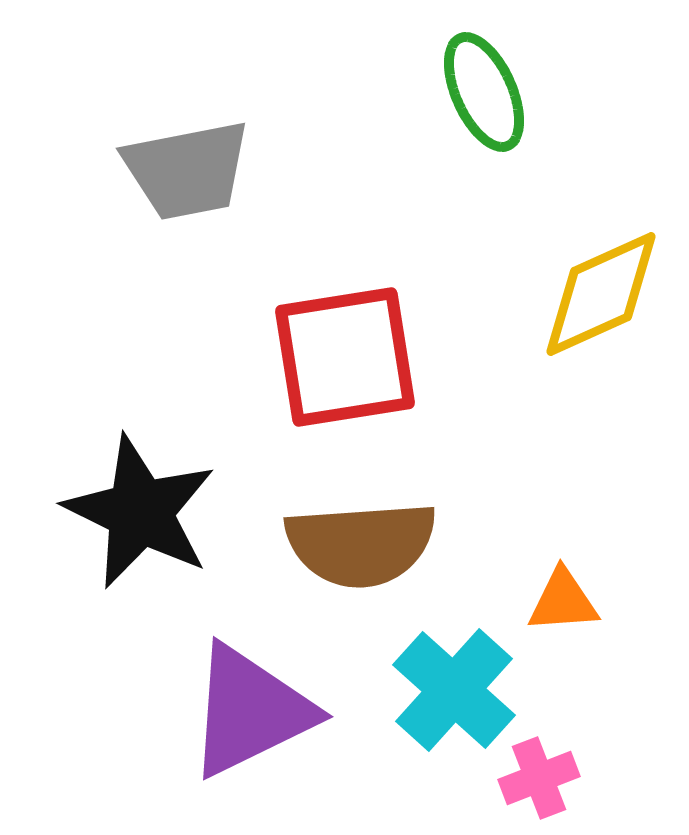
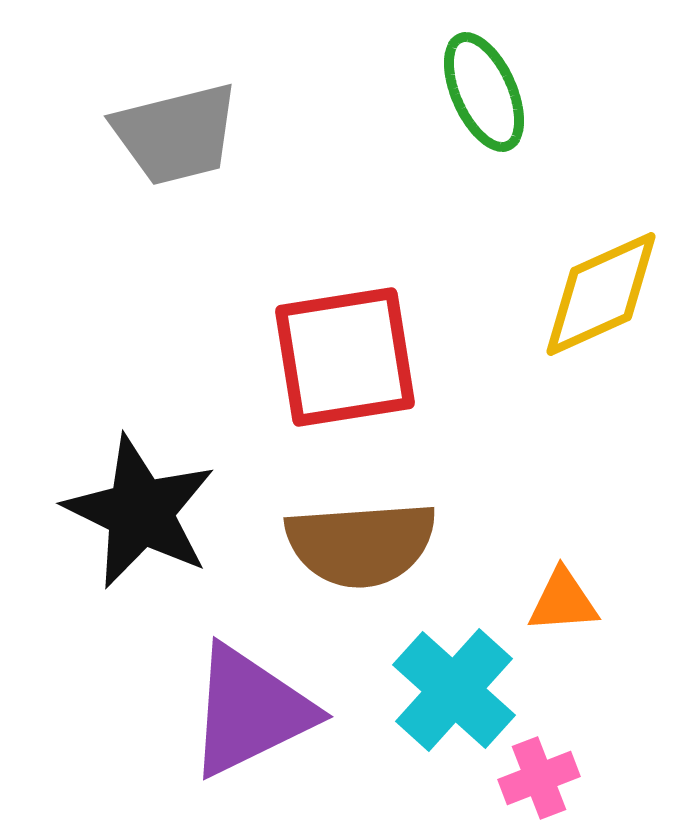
gray trapezoid: moved 11 px left, 36 px up; rotated 3 degrees counterclockwise
